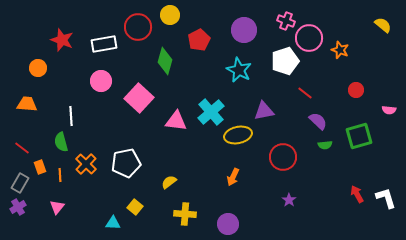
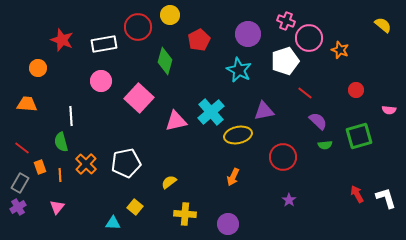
purple circle at (244, 30): moved 4 px right, 4 px down
pink triangle at (176, 121): rotated 20 degrees counterclockwise
